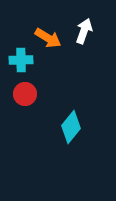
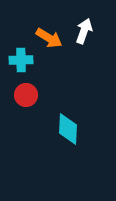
orange arrow: moved 1 px right
red circle: moved 1 px right, 1 px down
cyan diamond: moved 3 px left, 2 px down; rotated 36 degrees counterclockwise
